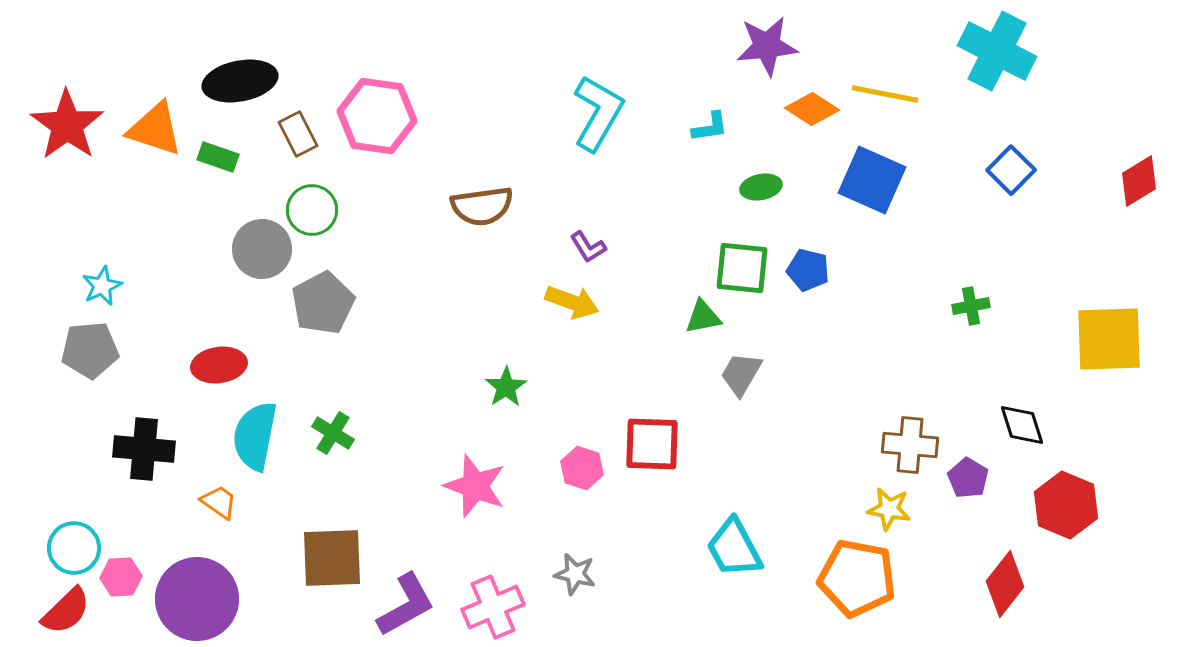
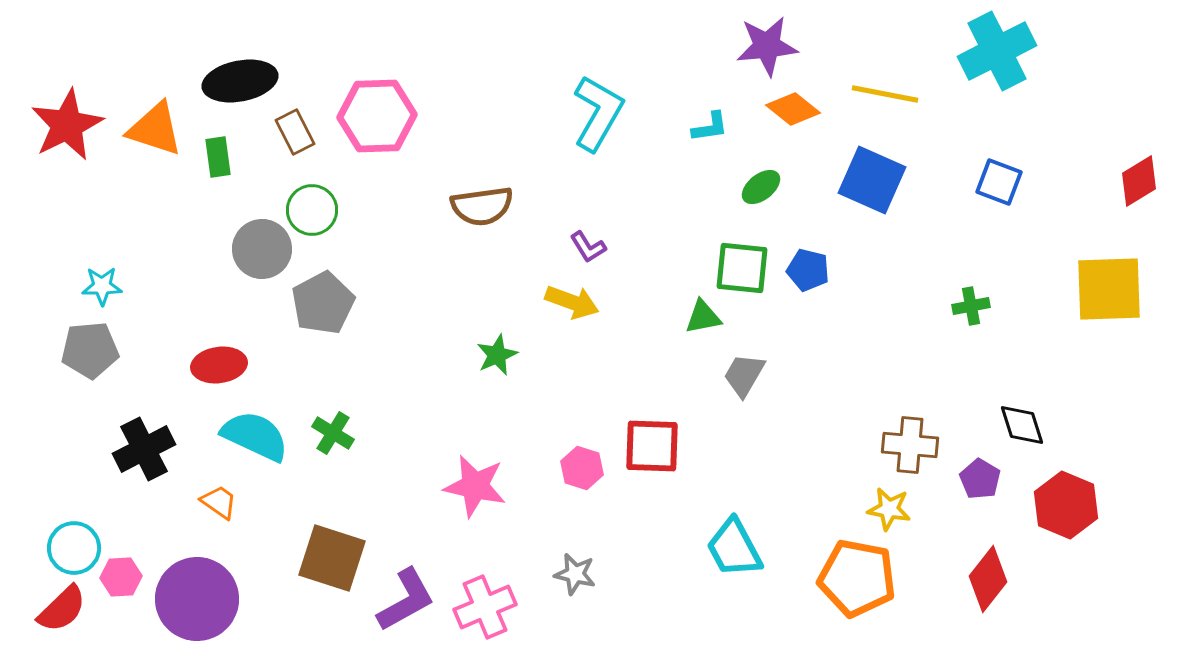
cyan cross at (997, 51): rotated 36 degrees clockwise
orange diamond at (812, 109): moved 19 px left; rotated 6 degrees clockwise
pink hexagon at (377, 116): rotated 10 degrees counterclockwise
red star at (67, 125): rotated 10 degrees clockwise
brown rectangle at (298, 134): moved 3 px left, 2 px up
green rectangle at (218, 157): rotated 63 degrees clockwise
blue square at (1011, 170): moved 12 px left, 12 px down; rotated 24 degrees counterclockwise
green ellipse at (761, 187): rotated 27 degrees counterclockwise
cyan star at (102, 286): rotated 24 degrees clockwise
yellow square at (1109, 339): moved 50 px up
gray trapezoid at (741, 374): moved 3 px right, 1 px down
green star at (506, 387): moved 9 px left, 32 px up; rotated 9 degrees clockwise
cyan semicircle at (255, 436): rotated 104 degrees clockwise
red square at (652, 444): moved 2 px down
black cross at (144, 449): rotated 32 degrees counterclockwise
purple pentagon at (968, 478): moved 12 px right, 1 px down
pink star at (475, 486): rotated 8 degrees counterclockwise
brown square at (332, 558): rotated 20 degrees clockwise
red diamond at (1005, 584): moved 17 px left, 5 px up
purple L-shape at (406, 605): moved 5 px up
pink cross at (493, 607): moved 8 px left
red semicircle at (66, 611): moved 4 px left, 2 px up
